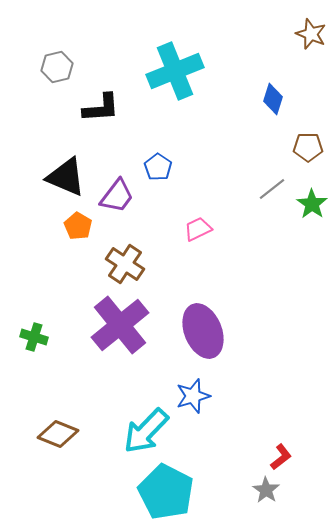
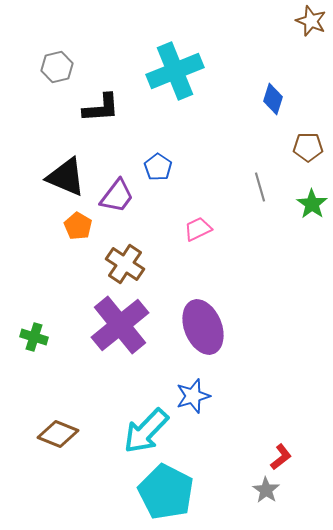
brown star: moved 13 px up
gray line: moved 12 px left, 2 px up; rotated 68 degrees counterclockwise
purple ellipse: moved 4 px up
